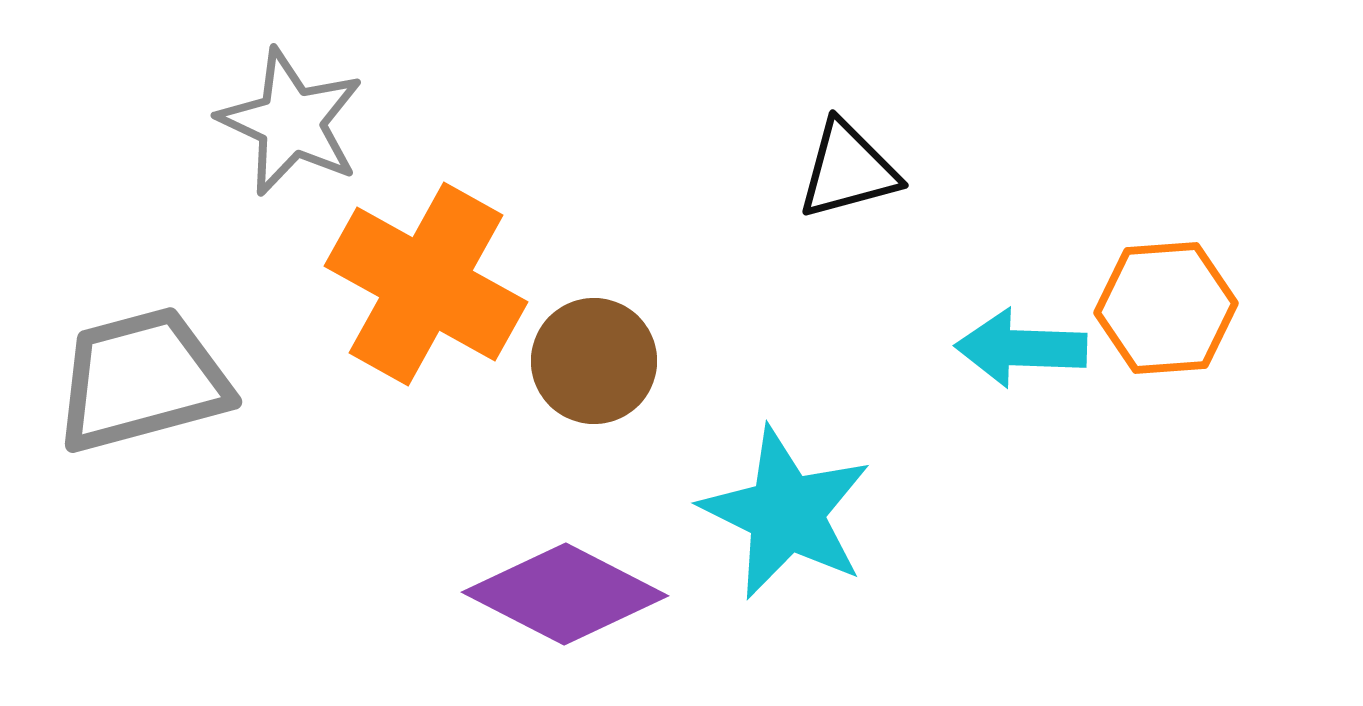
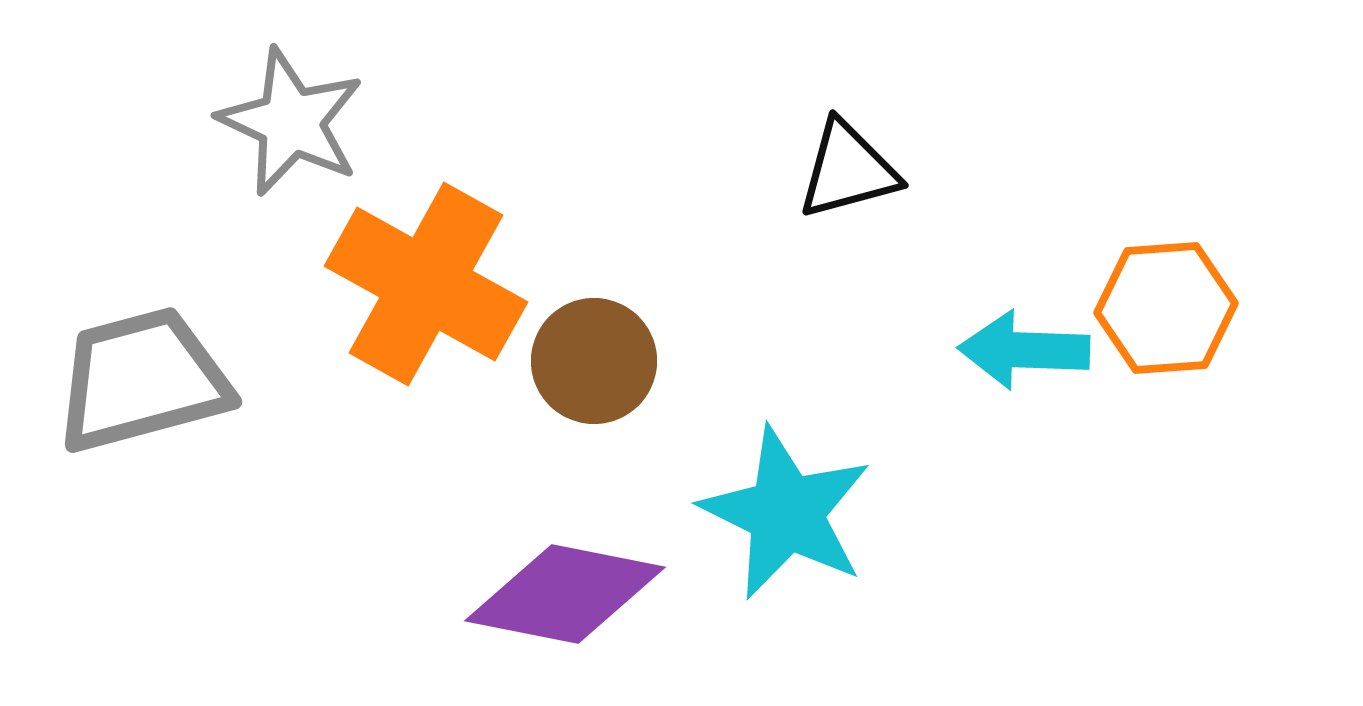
cyan arrow: moved 3 px right, 2 px down
purple diamond: rotated 16 degrees counterclockwise
